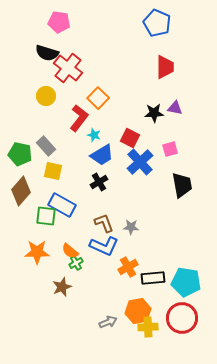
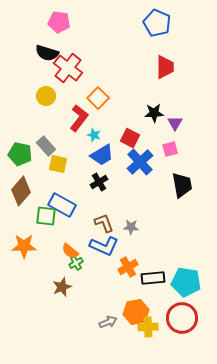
purple triangle: moved 15 px down; rotated 49 degrees clockwise
yellow square: moved 5 px right, 7 px up
orange star: moved 13 px left, 6 px up
orange hexagon: moved 2 px left, 1 px down
